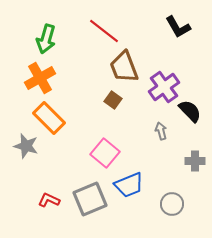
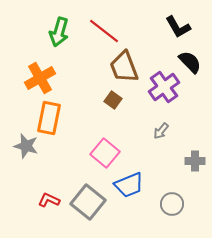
green arrow: moved 13 px right, 7 px up
black semicircle: moved 49 px up
orange rectangle: rotated 56 degrees clockwise
gray arrow: rotated 126 degrees counterclockwise
gray square: moved 2 px left, 3 px down; rotated 28 degrees counterclockwise
